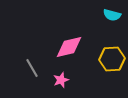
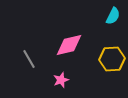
cyan semicircle: moved 1 px right, 1 px down; rotated 78 degrees counterclockwise
pink diamond: moved 2 px up
gray line: moved 3 px left, 9 px up
